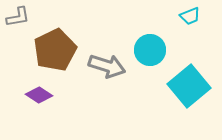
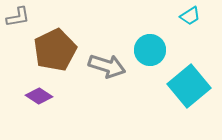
cyan trapezoid: rotated 10 degrees counterclockwise
purple diamond: moved 1 px down
